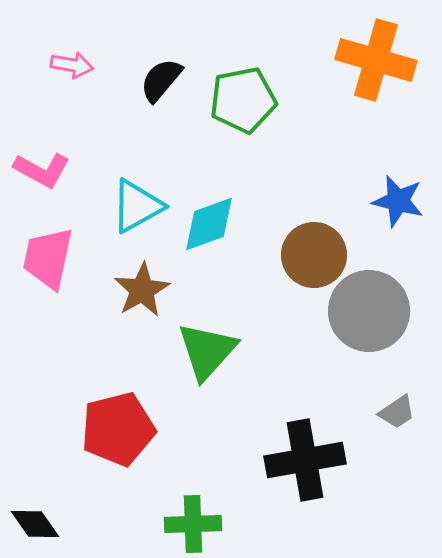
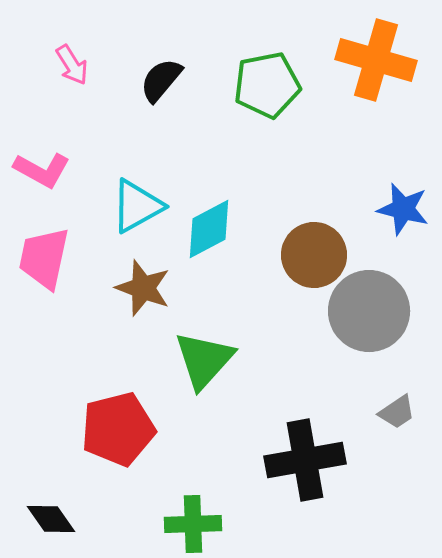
pink arrow: rotated 48 degrees clockwise
green pentagon: moved 24 px right, 15 px up
blue star: moved 5 px right, 8 px down
cyan diamond: moved 5 px down; rotated 8 degrees counterclockwise
pink trapezoid: moved 4 px left
brown star: moved 1 px right, 2 px up; rotated 22 degrees counterclockwise
green triangle: moved 3 px left, 9 px down
black diamond: moved 16 px right, 5 px up
